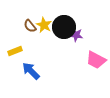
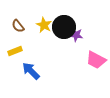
brown semicircle: moved 12 px left
